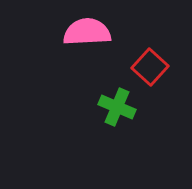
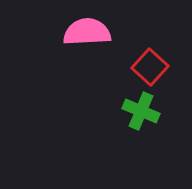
green cross: moved 24 px right, 4 px down
